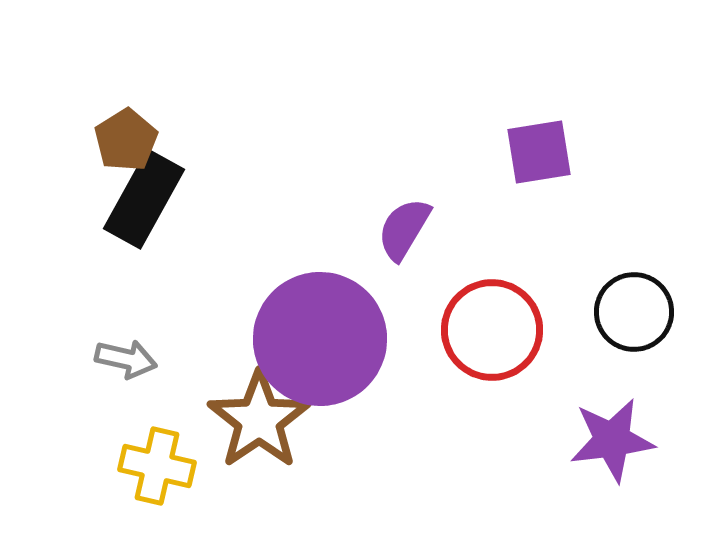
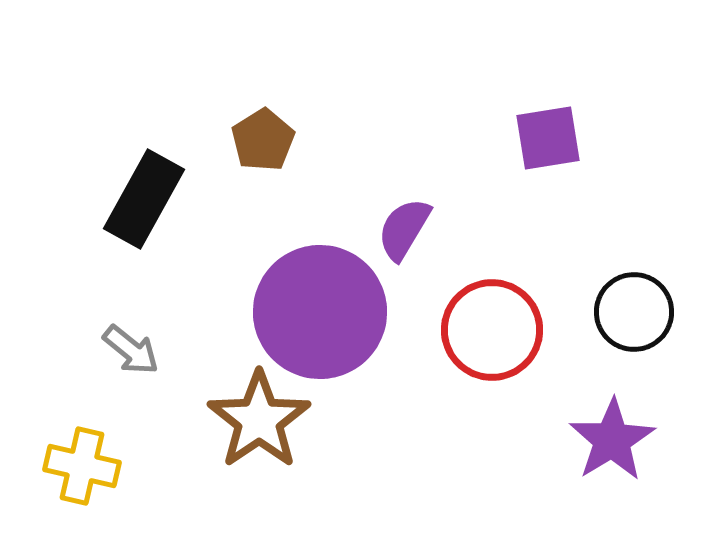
brown pentagon: moved 137 px right
purple square: moved 9 px right, 14 px up
purple circle: moved 27 px up
gray arrow: moved 5 px right, 9 px up; rotated 26 degrees clockwise
purple star: rotated 24 degrees counterclockwise
yellow cross: moved 75 px left
